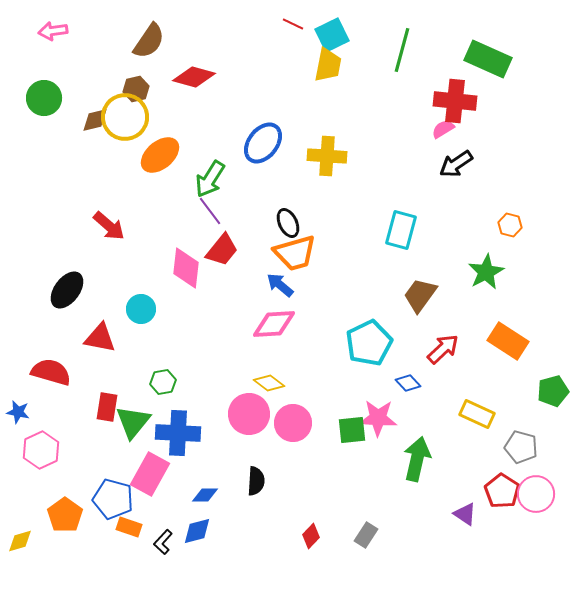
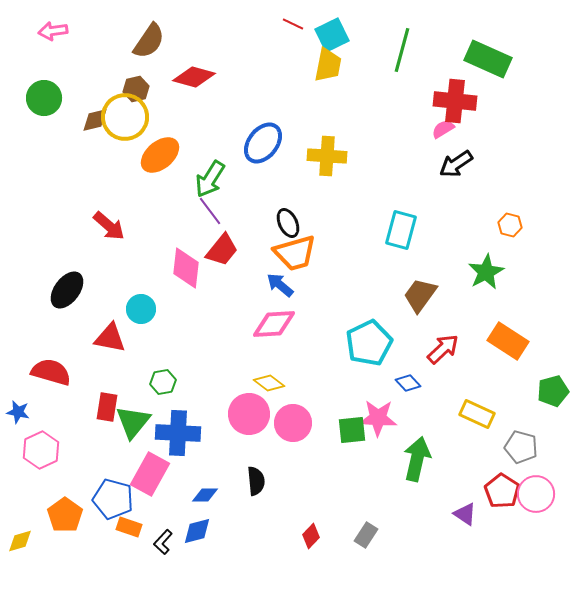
red triangle at (100, 338): moved 10 px right
black semicircle at (256, 481): rotated 8 degrees counterclockwise
